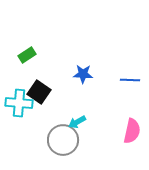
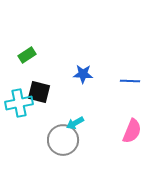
blue line: moved 1 px down
black square: rotated 20 degrees counterclockwise
cyan cross: rotated 16 degrees counterclockwise
cyan arrow: moved 2 px left, 1 px down
pink semicircle: rotated 10 degrees clockwise
